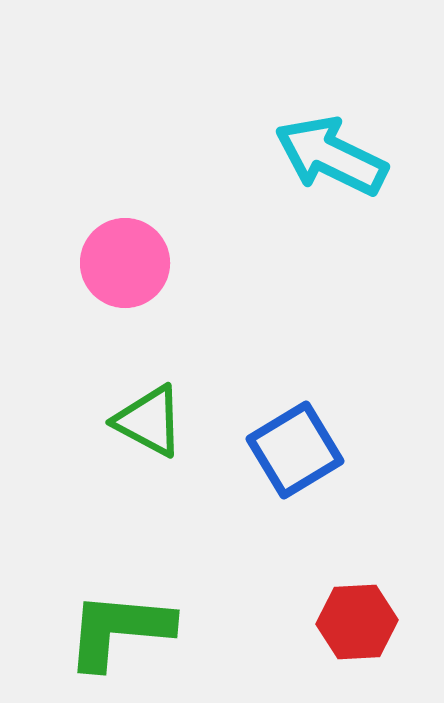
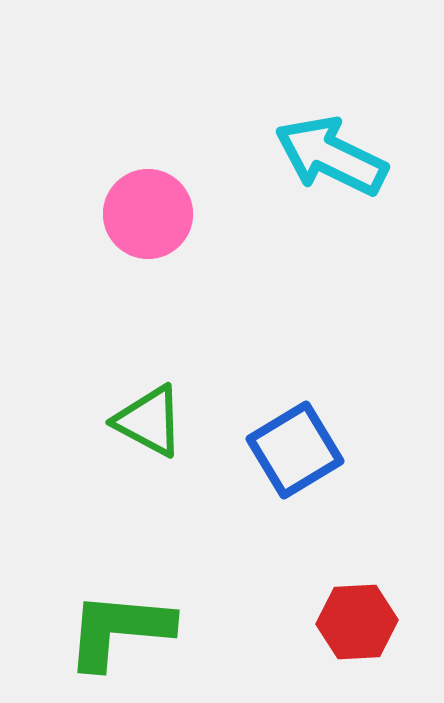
pink circle: moved 23 px right, 49 px up
